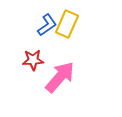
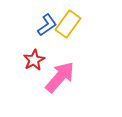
yellow rectangle: moved 1 px right; rotated 12 degrees clockwise
red star: moved 1 px right; rotated 25 degrees counterclockwise
